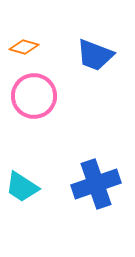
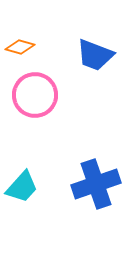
orange diamond: moved 4 px left
pink circle: moved 1 px right, 1 px up
cyan trapezoid: rotated 81 degrees counterclockwise
